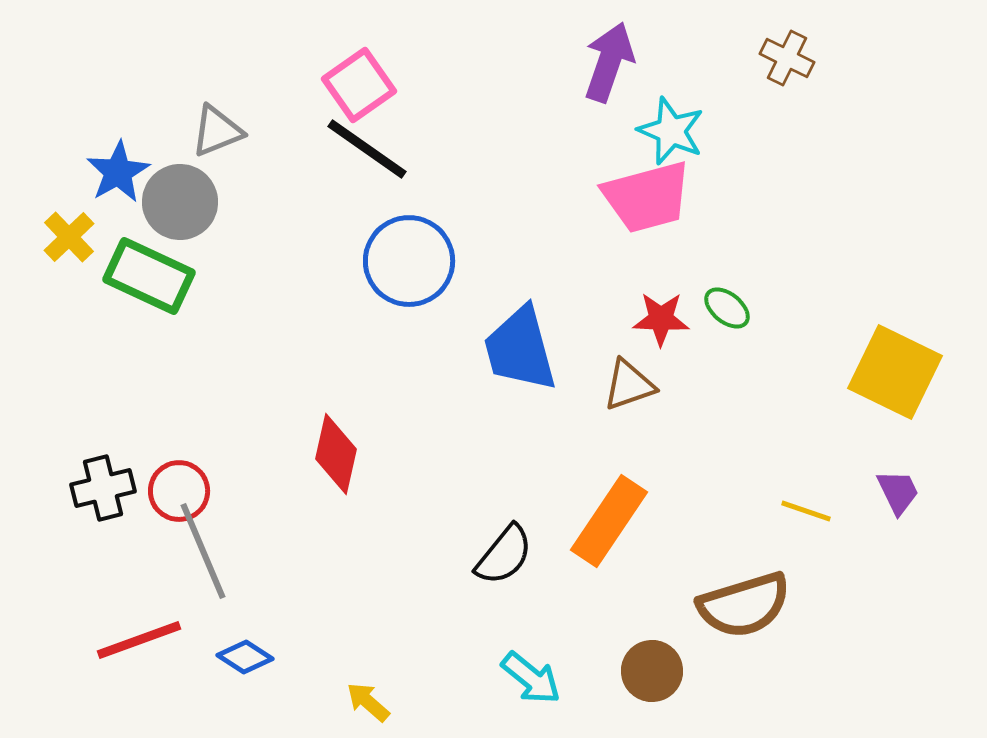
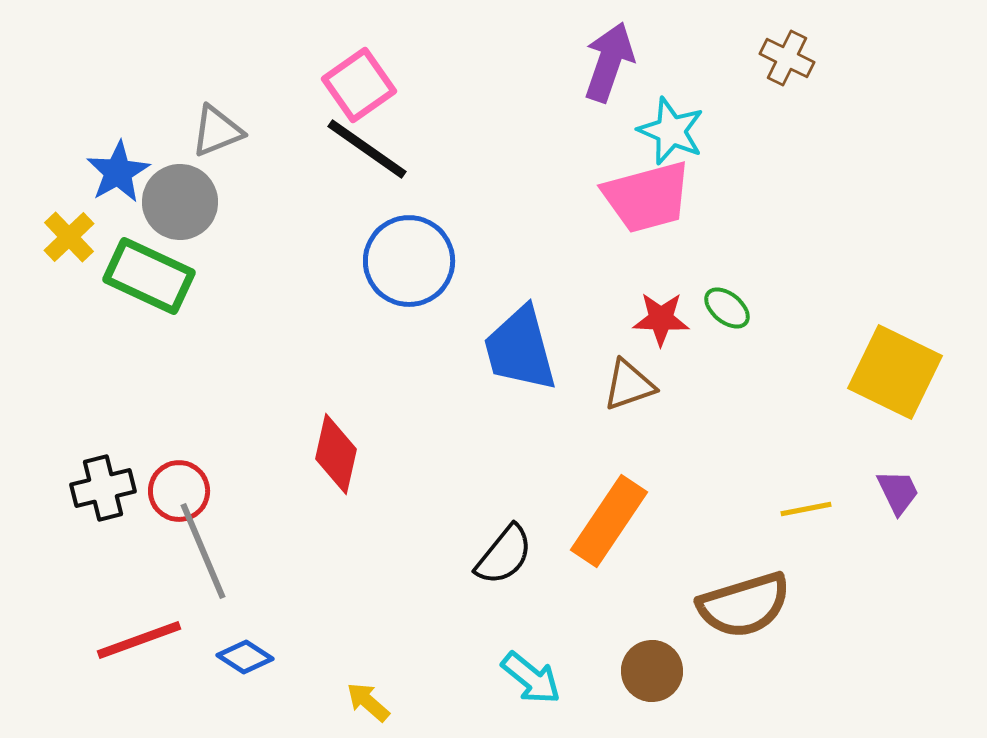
yellow line: moved 2 px up; rotated 30 degrees counterclockwise
